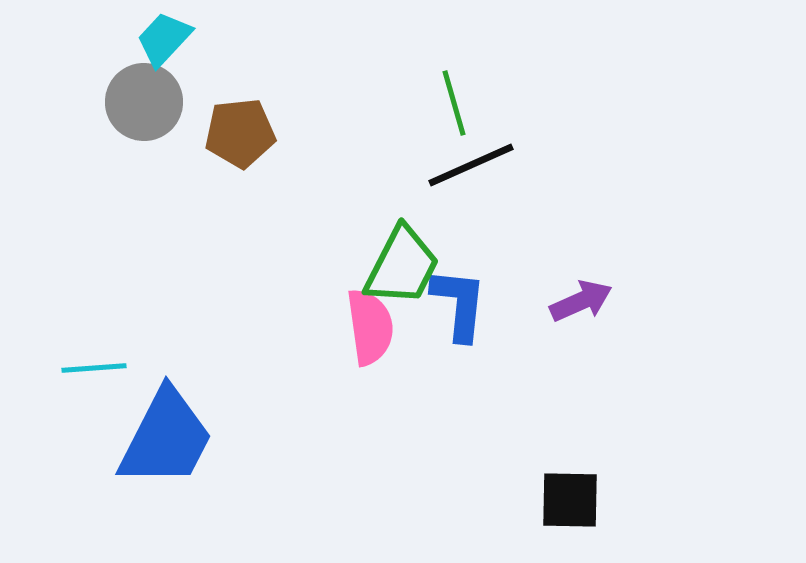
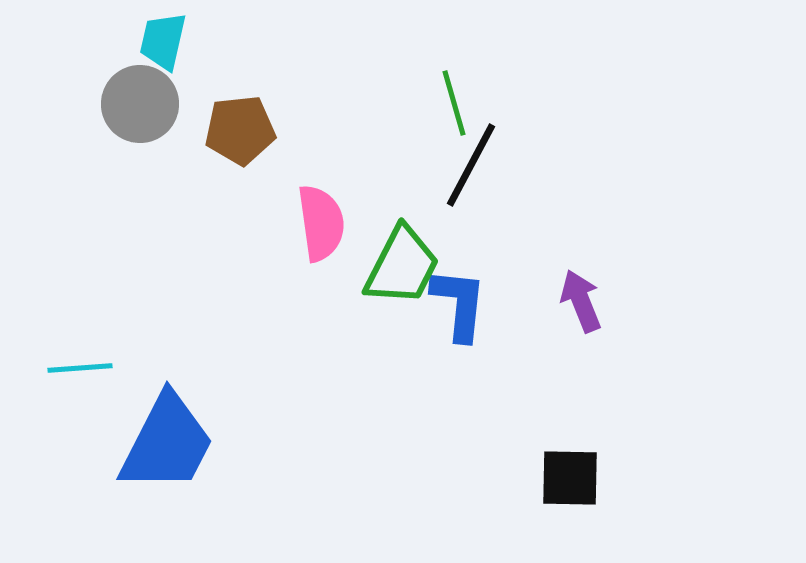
cyan trapezoid: moved 1 px left, 2 px down; rotated 30 degrees counterclockwise
gray circle: moved 4 px left, 2 px down
brown pentagon: moved 3 px up
black line: rotated 38 degrees counterclockwise
purple arrow: rotated 88 degrees counterclockwise
pink semicircle: moved 49 px left, 104 px up
cyan line: moved 14 px left
blue trapezoid: moved 1 px right, 5 px down
black square: moved 22 px up
